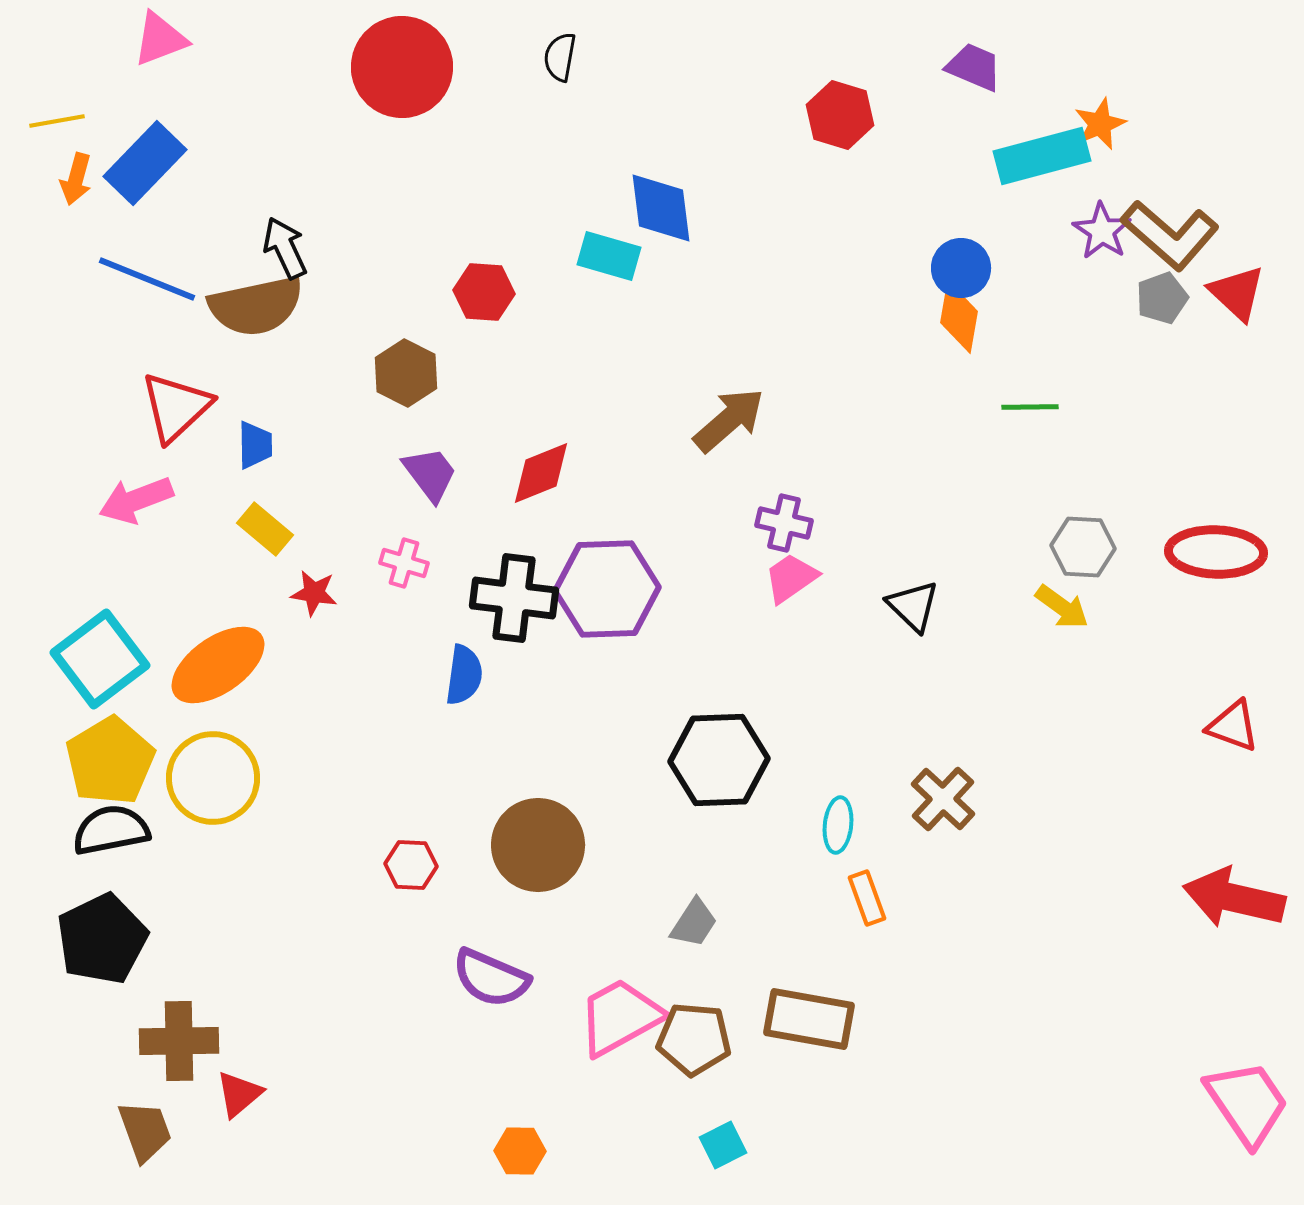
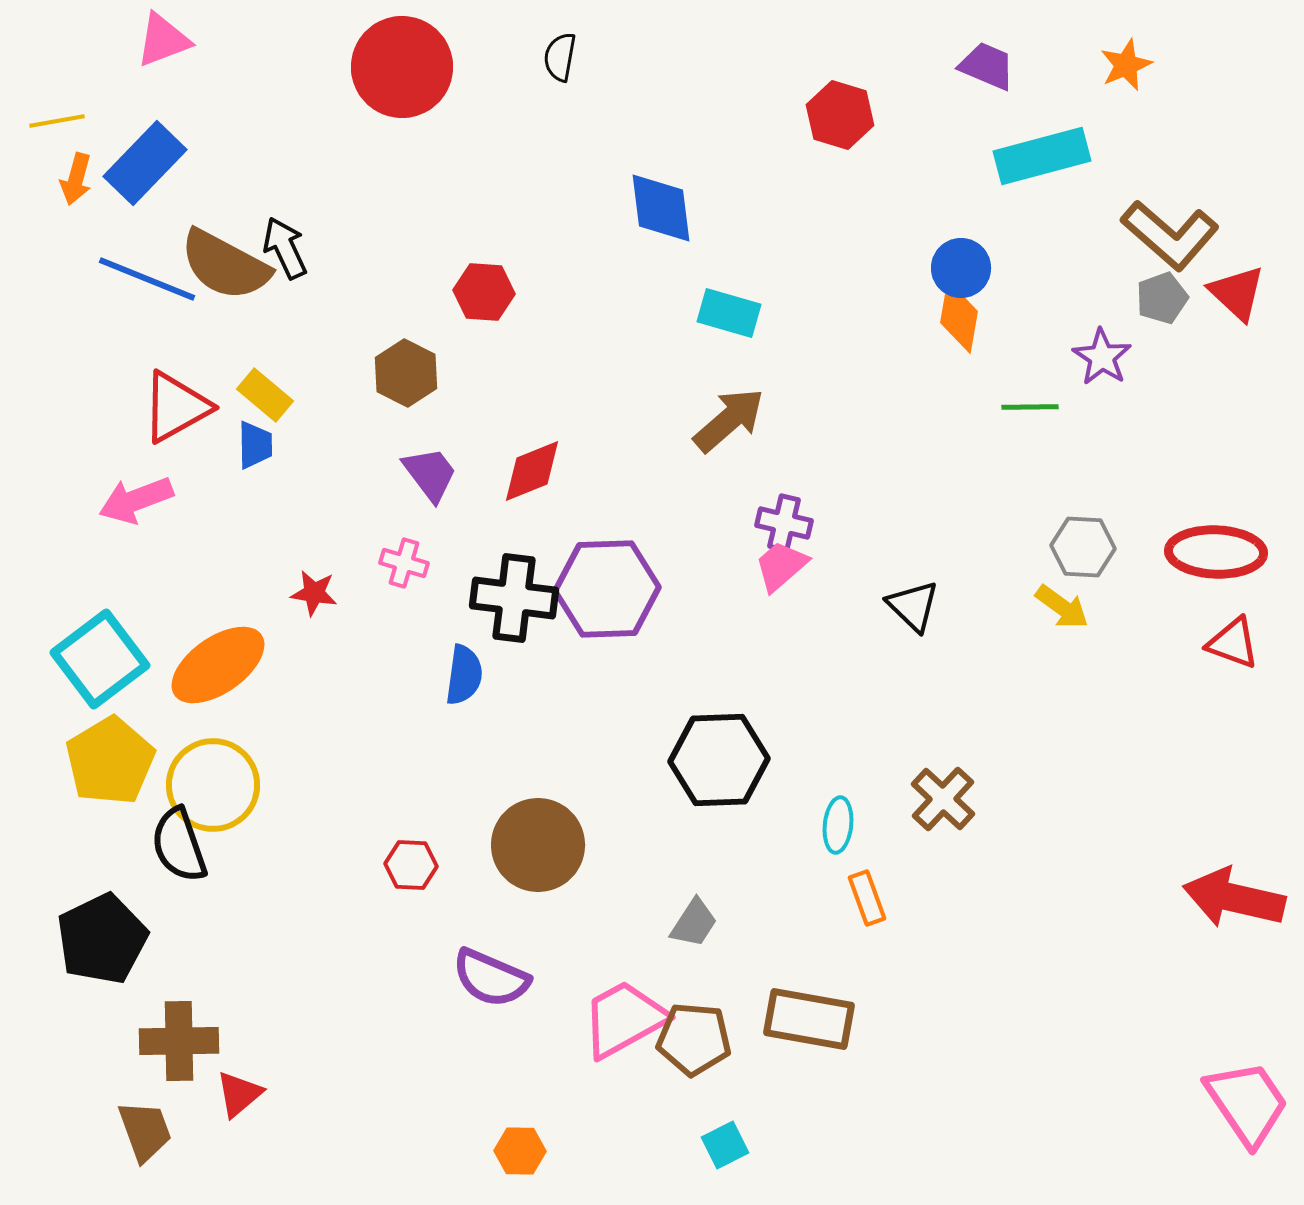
pink triangle at (160, 39): moved 3 px right, 1 px down
purple trapezoid at (974, 67): moved 13 px right, 1 px up
orange star at (1100, 124): moved 26 px right, 59 px up
purple star at (1102, 231): moved 126 px down
cyan rectangle at (609, 256): moved 120 px right, 57 px down
brown semicircle at (256, 306): moved 31 px left, 41 px up; rotated 40 degrees clockwise
red triangle at (176, 407): rotated 14 degrees clockwise
red diamond at (541, 473): moved 9 px left, 2 px up
yellow rectangle at (265, 529): moved 134 px up
pink trapezoid at (791, 578): moved 10 px left, 12 px up; rotated 6 degrees counterclockwise
red triangle at (1233, 726): moved 83 px up
yellow circle at (213, 778): moved 7 px down
black semicircle at (111, 830): moved 68 px right, 15 px down; rotated 98 degrees counterclockwise
pink trapezoid at (620, 1017): moved 4 px right, 2 px down
cyan square at (723, 1145): moved 2 px right
